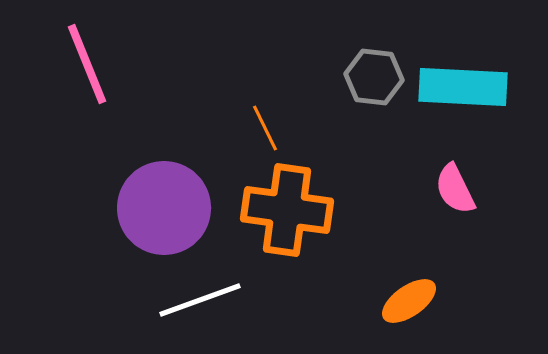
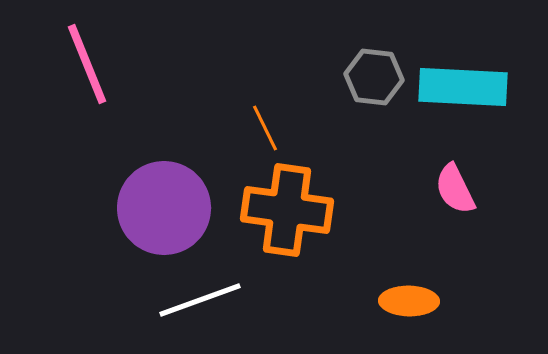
orange ellipse: rotated 36 degrees clockwise
